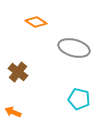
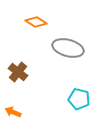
gray ellipse: moved 6 px left
